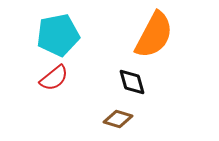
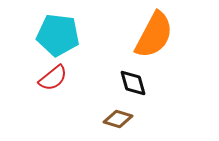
cyan pentagon: rotated 18 degrees clockwise
red semicircle: moved 1 px left
black diamond: moved 1 px right, 1 px down
